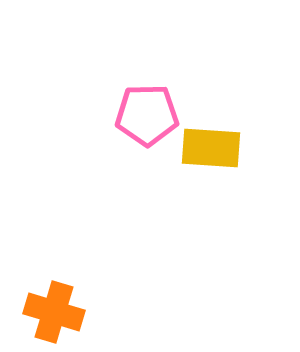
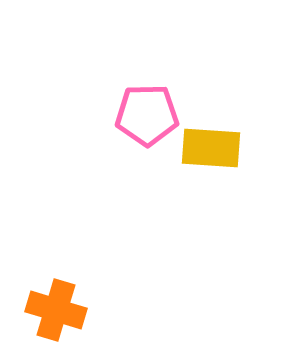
orange cross: moved 2 px right, 2 px up
